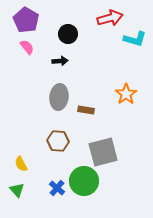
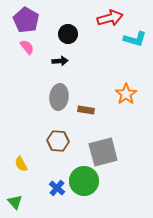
green triangle: moved 2 px left, 12 px down
